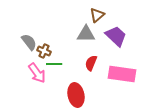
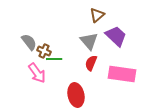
gray triangle: moved 3 px right, 7 px down; rotated 48 degrees clockwise
green line: moved 5 px up
